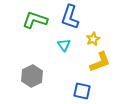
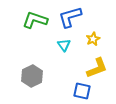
blue L-shape: rotated 55 degrees clockwise
yellow L-shape: moved 3 px left, 6 px down
